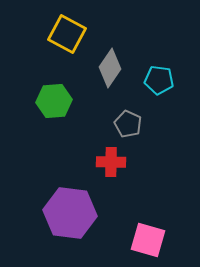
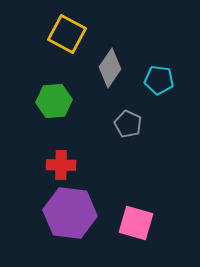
red cross: moved 50 px left, 3 px down
pink square: moved 12 px left, 17 px up
